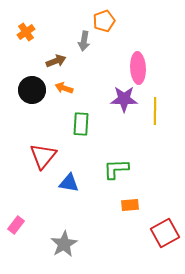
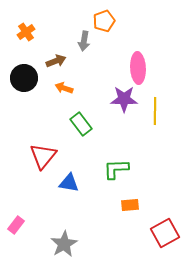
black circle: moved 8 px left, 12 px up
green rectangle: rotated 40 degrees counterclockwise
